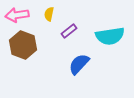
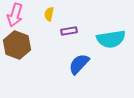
pink arrow: moved 2 px left; rotated 65 degrees counterclockwise
purple rectangle: rotated 28 degrees clockwise
cyan semicircle: moved 1 px right, 3 px down
brown hexagon: moved 6 px left
